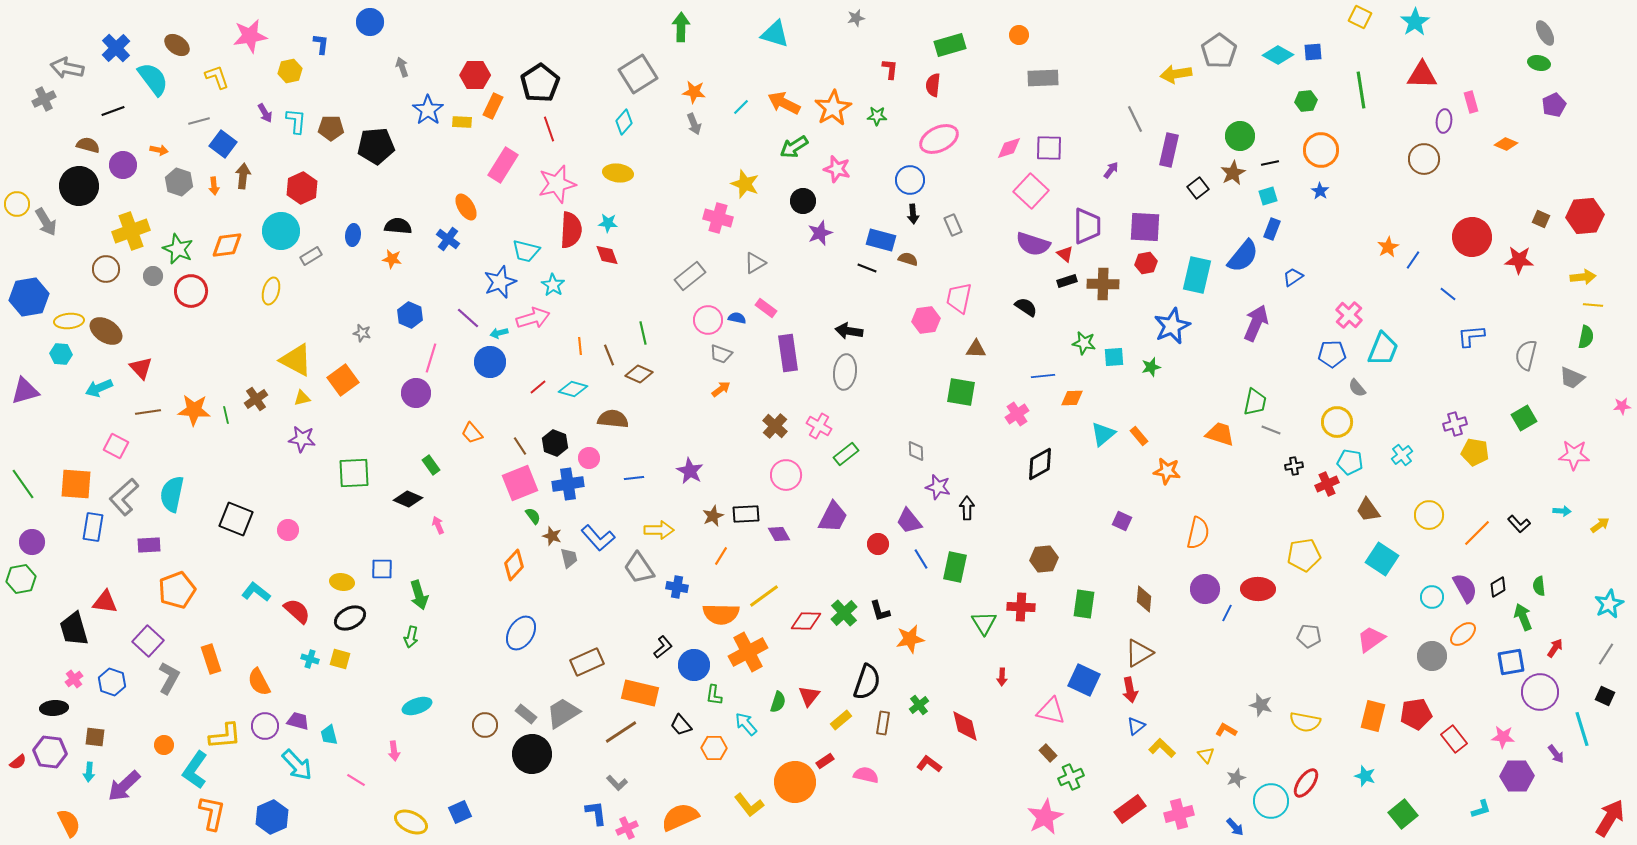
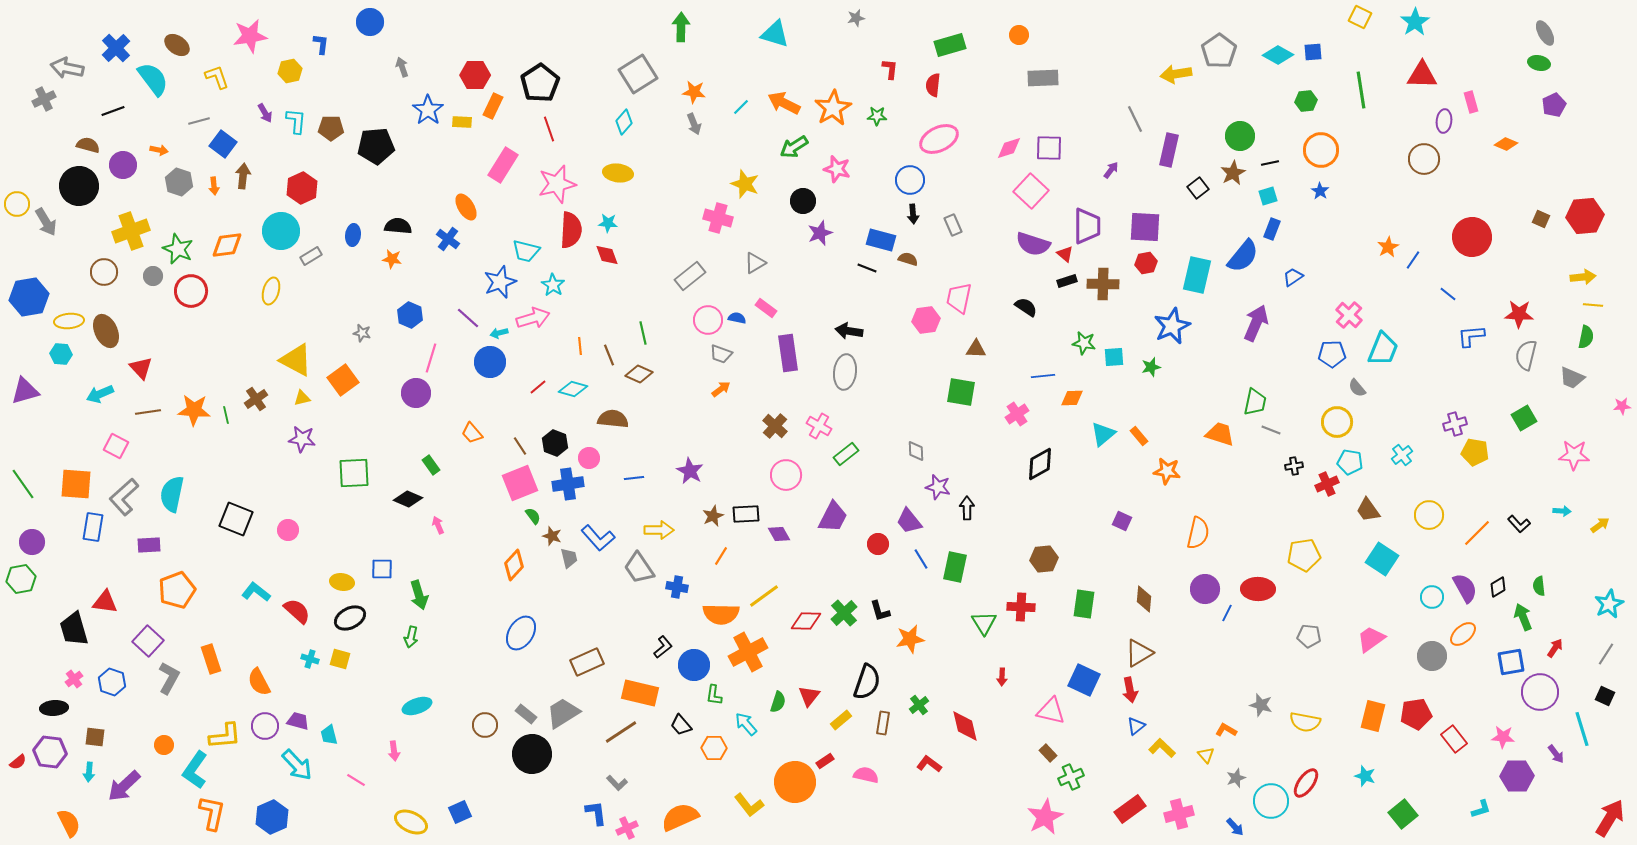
red star at (1519, 260): moved 54 px down
brown circle at (106, 269): moved 2 px left, 3 px down
brown ellipse at (106, 331): rotated 32 degrees clockwise
cyan arrow at (99, 388): moved 1 px right, 6 px down
